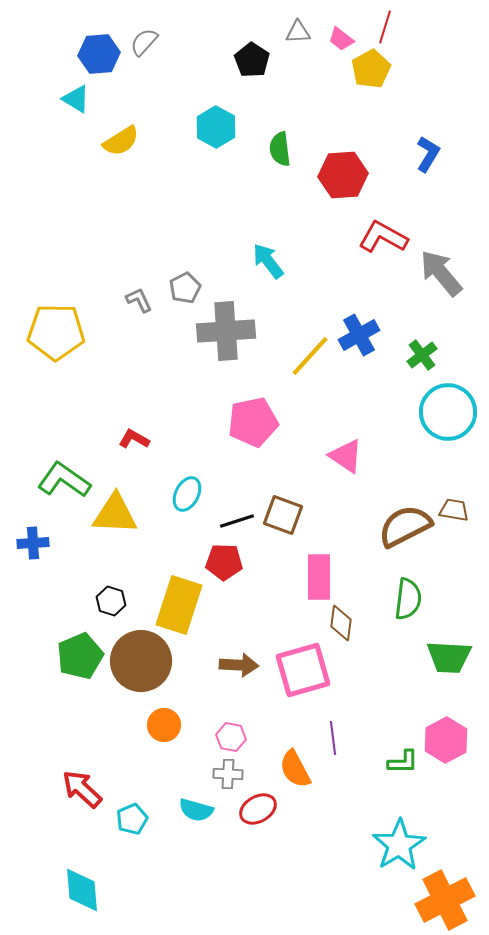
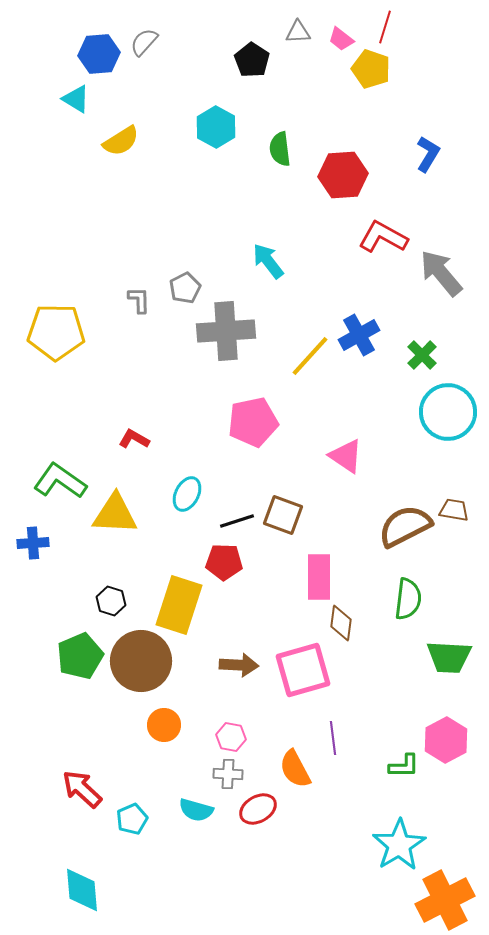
yellow pentagon at (371, 69): rotated 24 degrees counterclockwise
gray L-shape at (139, 300): rotated 24 degrees clockwise
green cross at (422, 355): rotated 8 degrees counterclockwise
green L-shape at (64, 480): moved 4 px left, 1 px down
green L-shape at (403, 762): moved 1 px right, 4 px down
